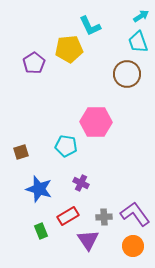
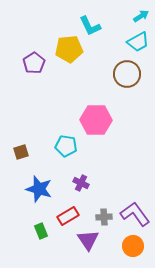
cyan trapezoid: rotated 100 degrees counterclockwise
pink hexagon: moved 2 px up
